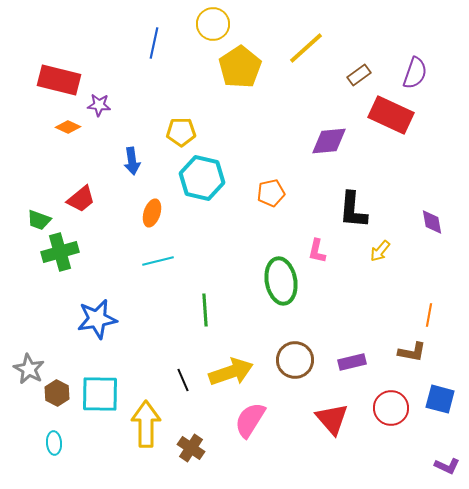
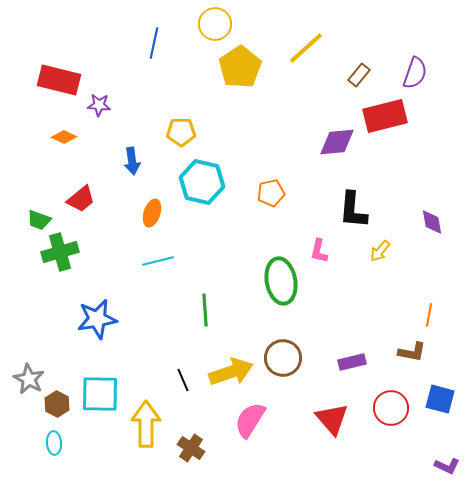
yellow circle at (213, 24): moved 2 px right
brown rectangle at (359, 75): rotated 15 degrees counterclockwise
red rectangle at (391, 115): moved 6 px left, 1 px down; rotated 39 degrees counterclockwise
orange diamond at (68, 127): moved 4 px left, 10 px down
purple diamond at (329, 141): moved 8 px right, 1 px down
cyan hexagon at (202, 178): moved 4 px down
pink L-shape at (317, 251): moved 2 px right
brown circle at (295, 360): moved 12 px left, 2 px up
gray star at (29, 369): moved 10 px down
brown hexagon at (57, 393): moved 11 px down
